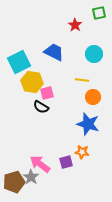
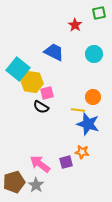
cyan square: moved 1 px left, 7 px down; rotated 25 degrees counterclockwise
yellow line: moved 4 px left, 30 px down
gray star: moved 5 px right, 8 px down
